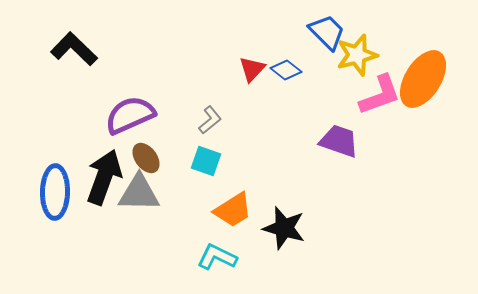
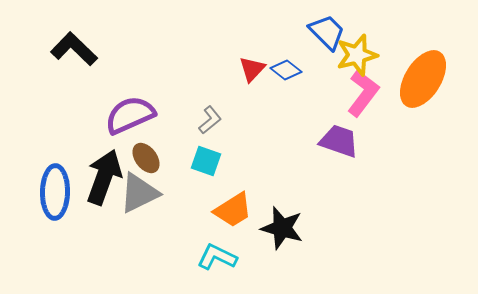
pink L-shape: moved 17 px left, 2 px up; rotated 33 degrees counterclockwise
gray triangle: rotated 27 degrees counterclockwise
black star: moved 2 px left
